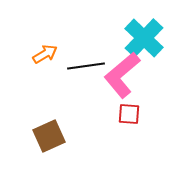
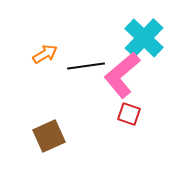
red square: rotated 15 degrees clockwise
